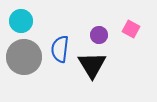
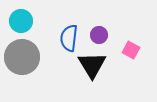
pink square: moved 21 px down
blue semicircle: moved 9 px right, 11 px up
gray circle: moved 2 px left
